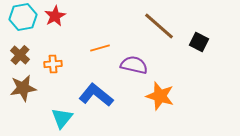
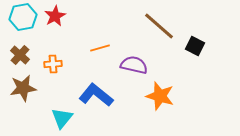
black square: moved 4 px left, 4 px down
